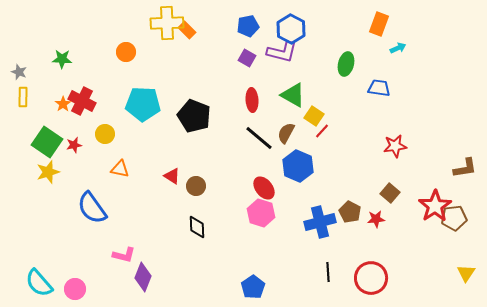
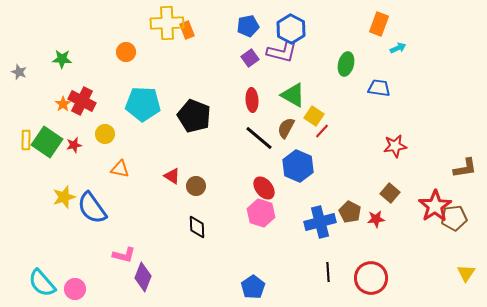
orange rectangle at (187, 30): rotated 24 degrees clockwise
purple square at (247, 58): moved 3 px right; rotated 24 degrees clockwise
yellow rectangle at (23, 97): moved 3 px right, 43 px down
brown semicircle at (286, 133): moved 5 px up
yellow star at (48, 172): moved 16 px right, 25 px down
cyan semicircle at (39, 283): moved 3 px right
